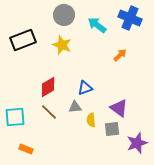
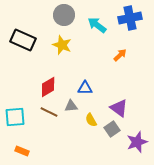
blue cross: rotated 35 degrees counterclockwise
black rectangle: rotated 45 degrees clockwise
blue triangle: rotated 21 degrees clockwise
gray triangle: moved 4 px left, 1 px up
brown line: rotated 18 degrees counterclockwise
yellow semicircle: rotated 24 degrees counterclockwise
gray square: rotated 28 degrees counterclockwise
purple star: moved 1 px up
orange rectangle: moved 4 px left, 2 px down
